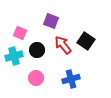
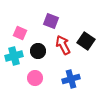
red arrow: rotated 12 degrees clockwise
black circle: moved 1 px right, 1 px down
pink circle: moved 1 px left
